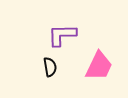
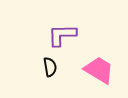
pink trapezoid: moved 4 px down; rotated 84 degrees counterclockwise
